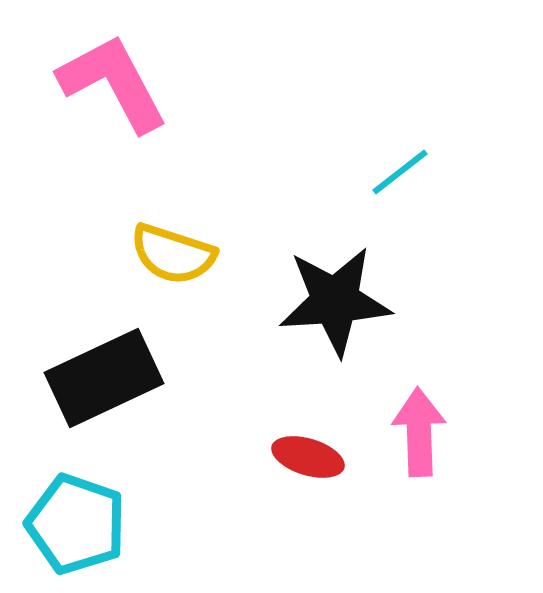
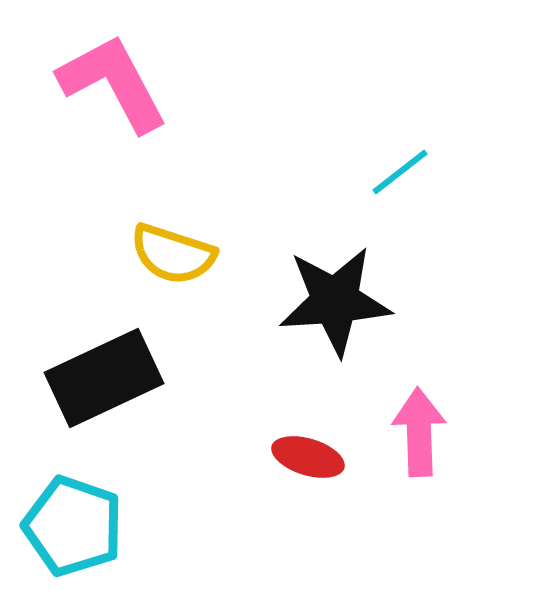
cyan pentagon: moved 3 px left, 2 px down
